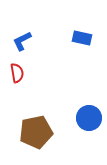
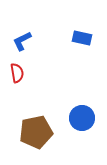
blue circle: moved 7 px left
